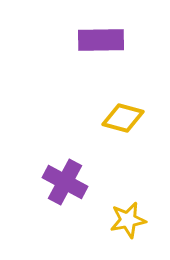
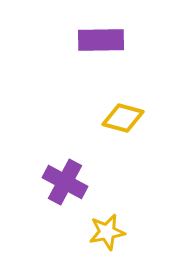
yellow star: moved 21 px left, 12 px down
